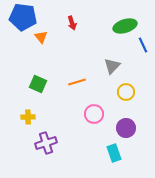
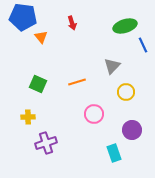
purple circle: moved 6 px right, 2 px down
